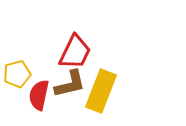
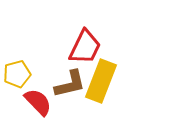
red trapezoid: moved 10 px right, 5 px up
yellow rectangle: moved 10 px up
red semicircle: moved 1 px left, 7 px down; rotated 124 degrees clockwise
